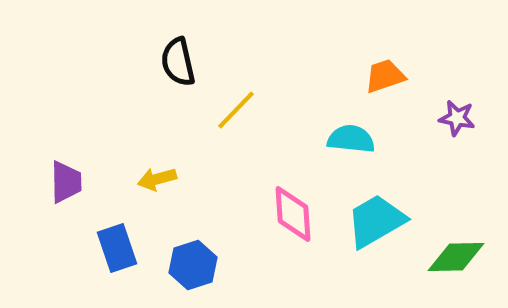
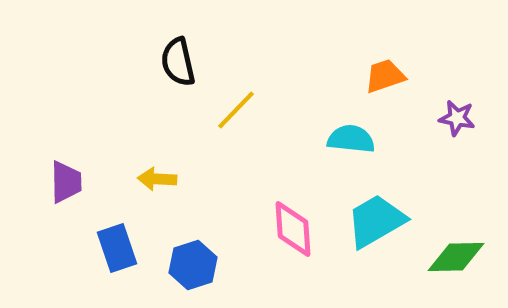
yellow arrow: rotated 18 degrees clockwise
pink diamond: moved 15 px down
